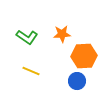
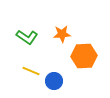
blue circle: moved 23 px left
